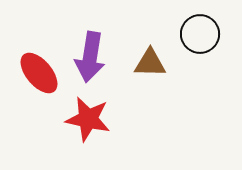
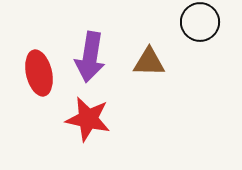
black circle: moved 12 px up
brown triangle: moved 1 px left, 1 px up
red ellipse: rotated 27 degrees clockwise
